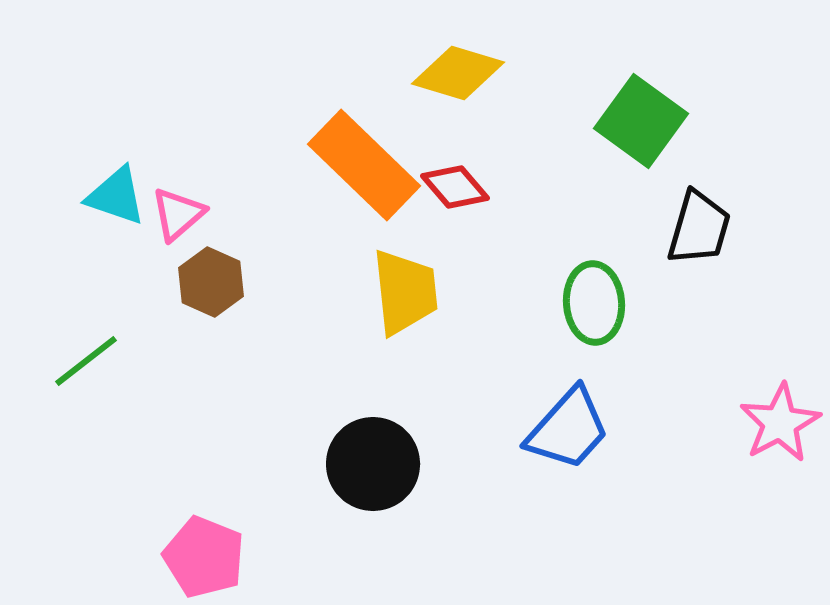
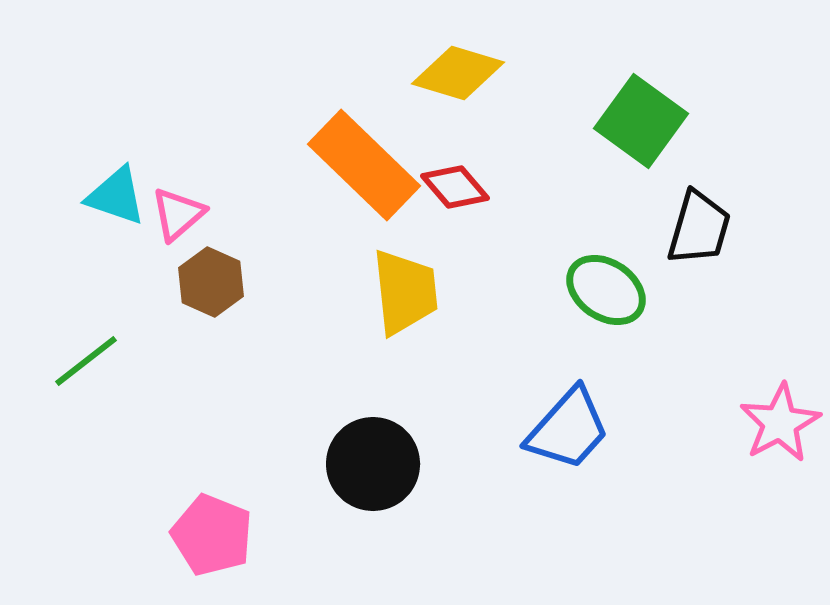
green ellipse: moved 12 px right, 13 px up; rotated 52 degrees counterclockwise
pink pentagon: moved 8 px right, 22 px up
